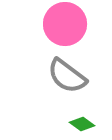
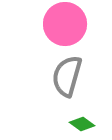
gray semicircle: rotated 69 degrees clockwise
